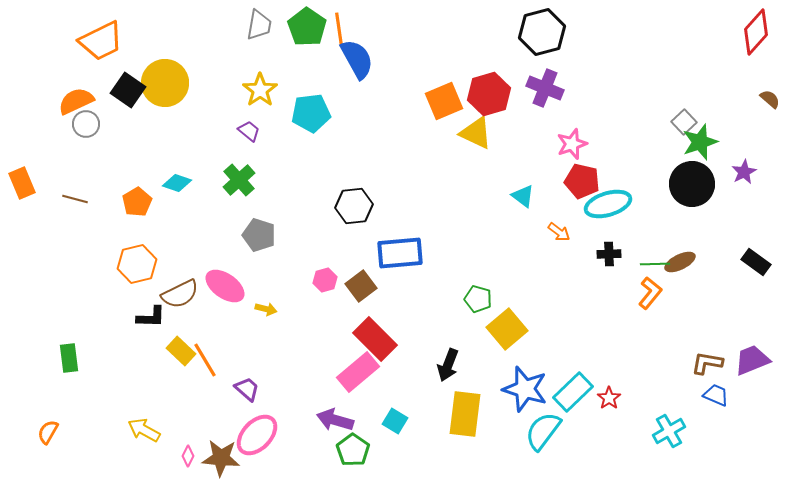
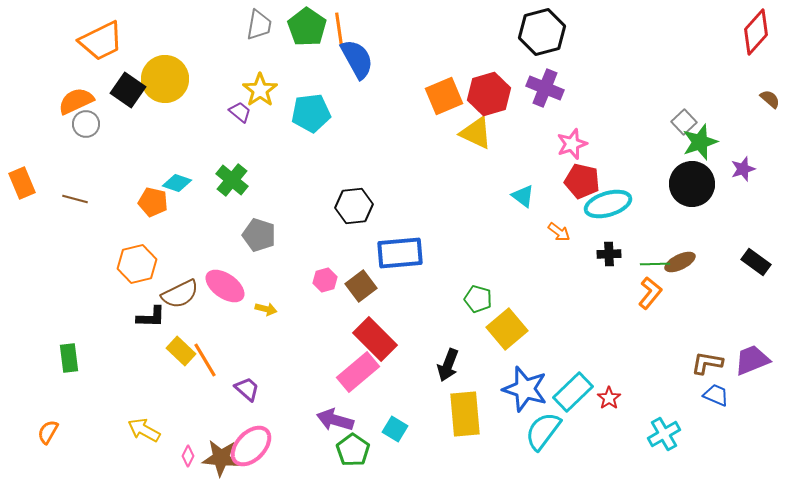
yellow circle at (165, 83): moved 4 px up
orange square at (444, 101): moved 5 px up
purple trapezoid at (249, 131): moved 9 px left, 19 px up
purple star at (744, 172): moved 1 px left, 3 px up; rotated 10 degrees clockwise
green cross at (239, 180): moved 7 px left; rotated 8 degrees counterclockwise
orange pentagon at (137, 202): moved 16 px right; rotated 28 degrees counterclockwise
yellow rectangle at (465, 414): rotated 12 degrees counterclockwise
cyan square at (395, 421): moved 8 px down
cyan cross at (669, 431): moved 5 px left, 3 px down
pink ellipse at (257, 435): moved 6 px left, 11 px down
